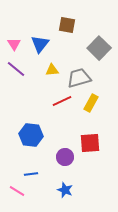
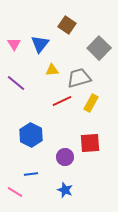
brown square: rotated 24 degrees clockwise
purple line: moved 14 px down
blue hexagon: rotated 20 degrees clockwise
pink line: moved 2 px left, 1 px down
